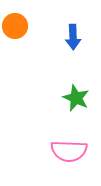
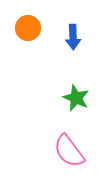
orange circle: moved 13 px right, 2 px down
pink semicircle: rotated 51 degrees clockwise
